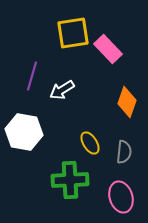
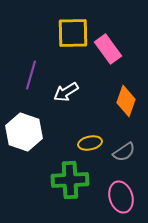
yellow square: rotated 8 degrees clockwise
pink rectangle: rotated 8 degrees clockwise
purple line: moved 1 px left, 1 px up
white arrow: moved 4 px right, 2 px down
orange diamond: moved 1 px left, 1 px up
white hexagon: rotated 9 degrees clockwise
yellow ellipse: rotated 70 degrees counterclockwise
gray semicircle: rotated 50 degrees clockwise
